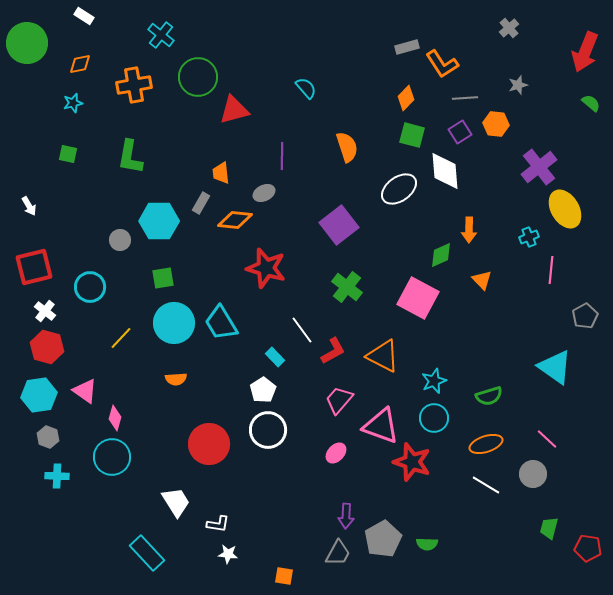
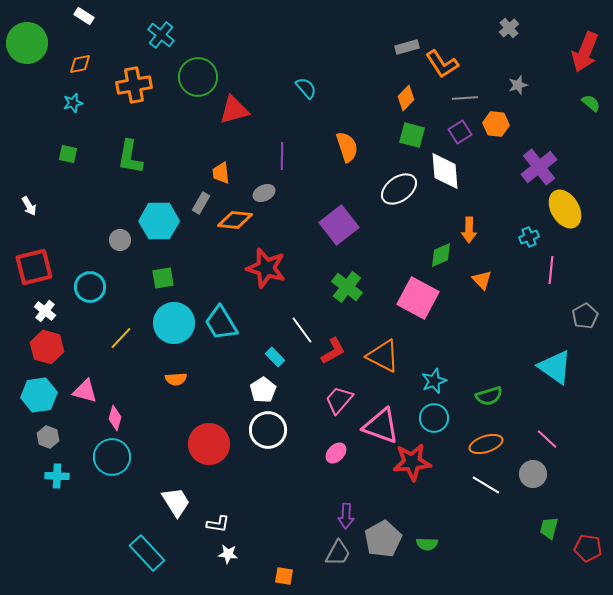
pink triangle at (85, 391): rotated 20 degrees counterclockwise
red star at (412, 462): rotated 24 degrees counterclockwise
